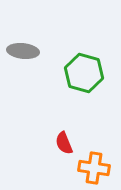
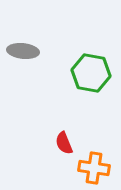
green hexagon: moved 7 px right; rotated 6 degrees counterclockwise
